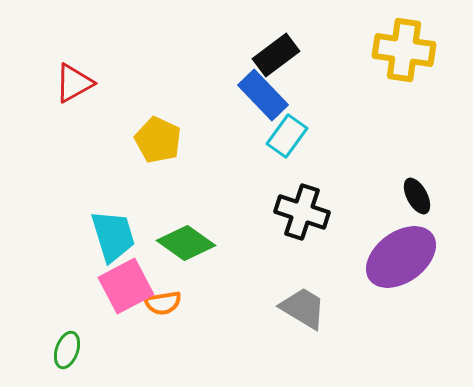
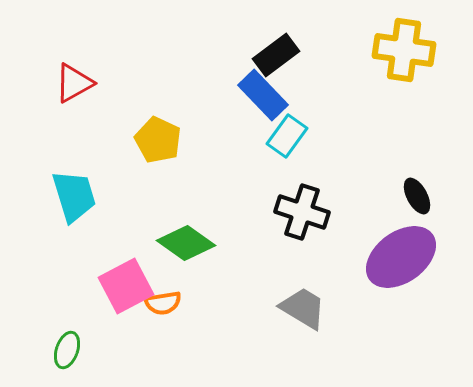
cyan trapezoid: moved 39 px left, 40 px up
